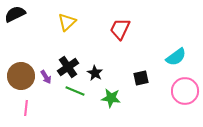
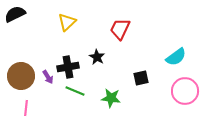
black cross: rotated 25 degrees clockwise
black star: moved 2 px right, 16 px up
purple arrow: moved 2 px right
